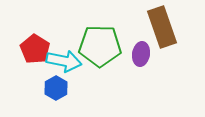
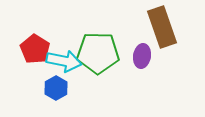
green pentagon: moved 2 px left, 7 px down
purple ellipse: moved 1 px right, 2 px down
